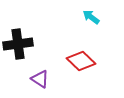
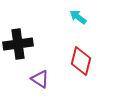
cyan arrow: moved 13 px left
red diamond: rotated 60 degrees clockwise
